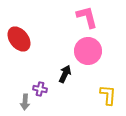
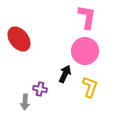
pink L-shape: rotated 25 degrees clockwise
pink circle: moved 3 px left
yellow L-shape: moved 18 px left, 8 px up; rotated 15 degrees clockwise
